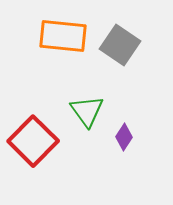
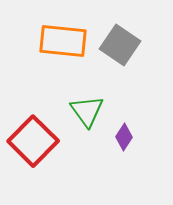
orange rectangle: moved 5 px down
